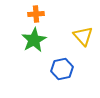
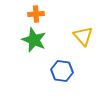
green star: rotated 20 degrees counterclockwise
blue hexagon: moved 2 px down; rotated 20 degrees clockwise
